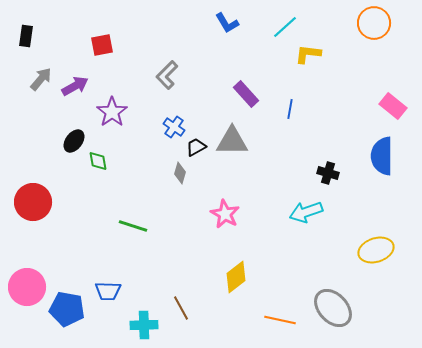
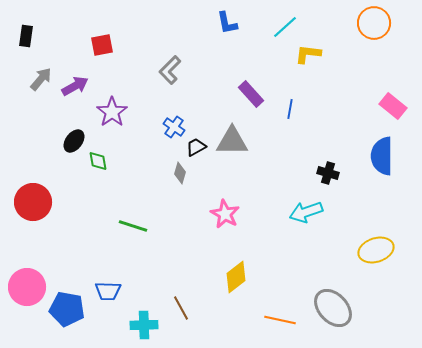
blue L-shape: rotated 20 degrees clockwise
gray L-shape: moved 3 px right, 5 px up
purple rectangle: moved 5 px right
